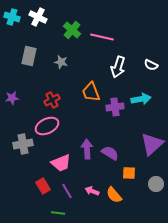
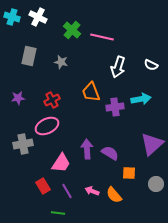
purple star: moved 6 px right
pink trapezoid: rotated 35 degrees counterclockwise
